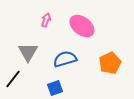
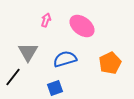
black line: moved 2 px up
